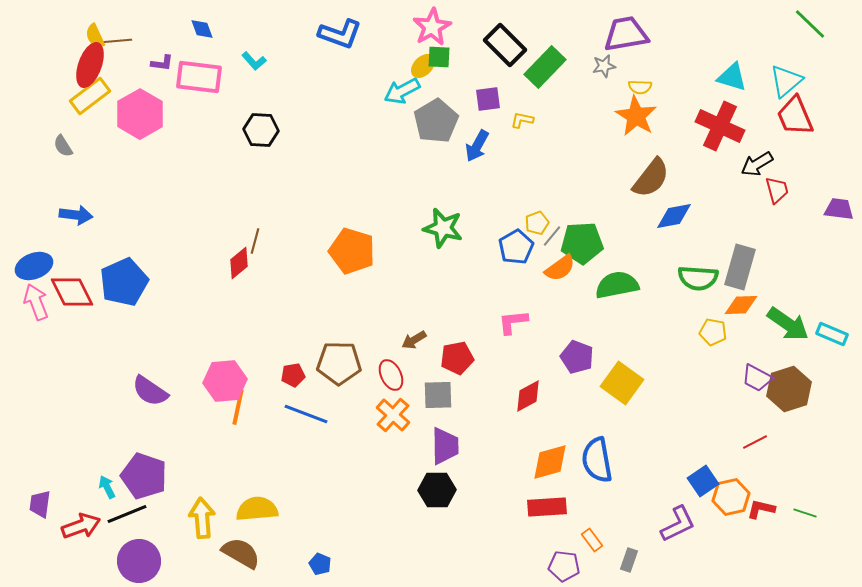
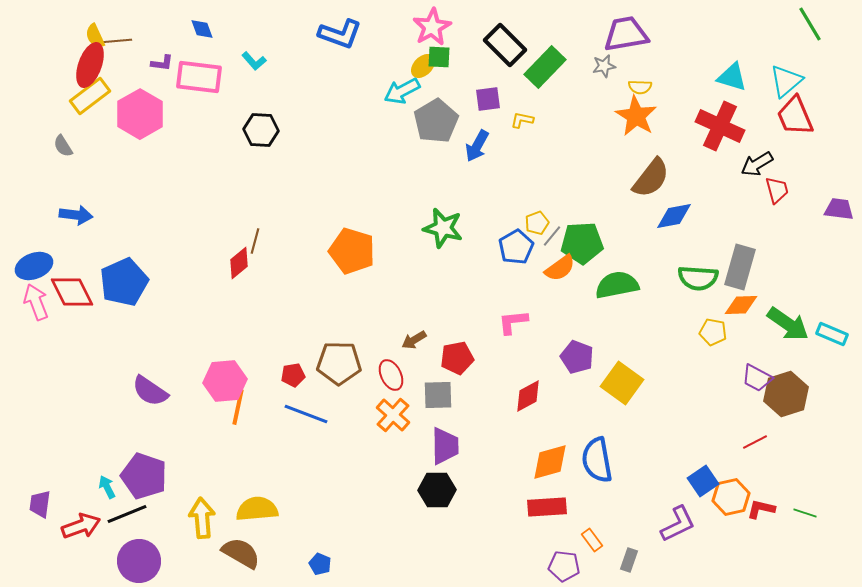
green line at (810, 24): rotated 15 degrees clockwise
brown hexagon at (789, 389): moved 3 px left, 5 px down
